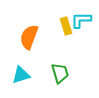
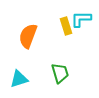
cyan L-shape: moved 1 px up
orange semicircle: moved 1 px left, 1 px up
cyan triangle: moved 2 px left, 4 px down
